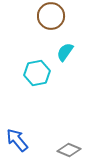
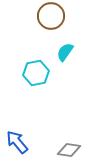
cyan hexagon: moved 1 px left
blue arrow: moved 2 px down
gray diamond: rotated 15 degrees counterclockwise
